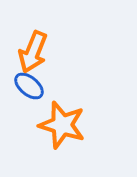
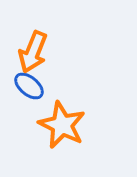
orange star: rotated 9 degrees clockwise
